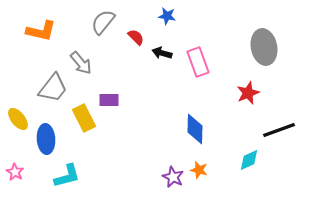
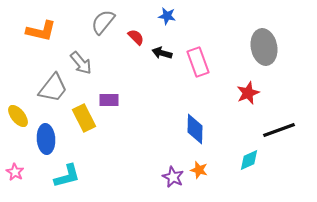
yellow ellipse: moved 3 px up
